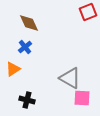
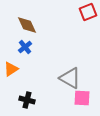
brown diamond: moved 2 px left, 2 px down
orange triangle: moved 2 px left
